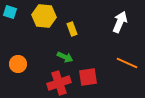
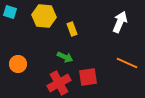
red cross: rotated 10 degrees counterclockwise
